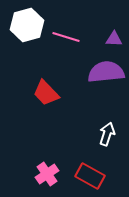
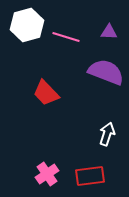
purple triangle: moved 5 px left, 7 px up
purple semicircle: rotated 27 degrees clockwise
red rectangle: rotated 36 degrees counterclockwise
